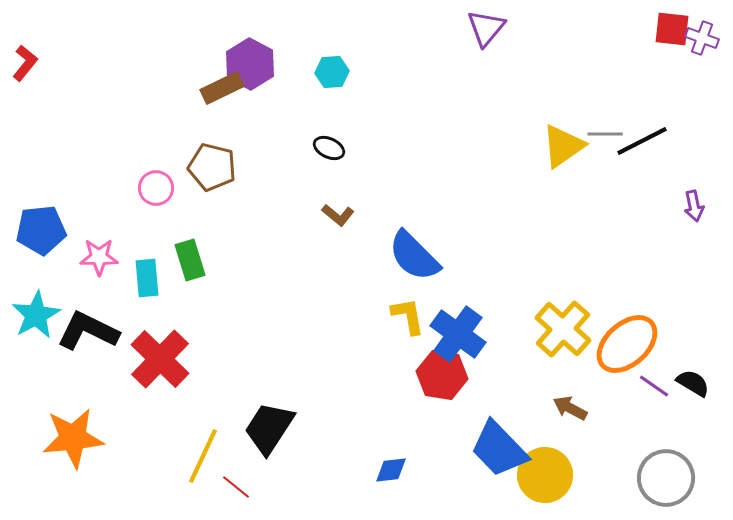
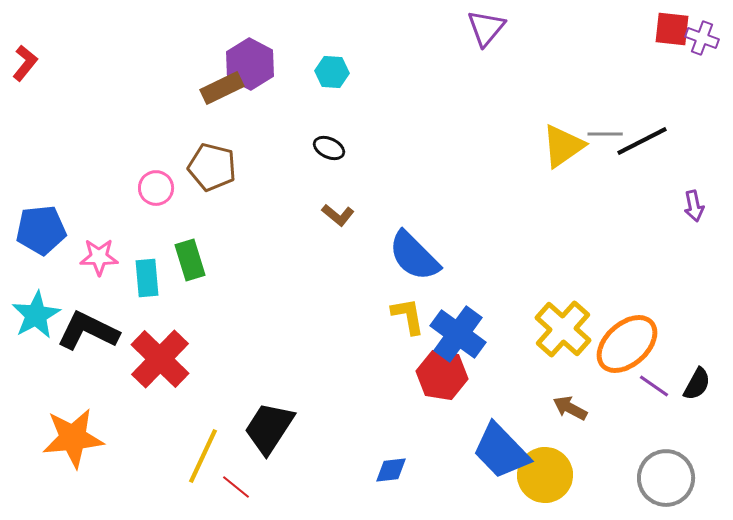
cyan hexagon: rotated 8 degrees clockwise
black semicircle: moved 4 px right, 1 px down; rotated 88 degrees clockwise
blue trapezoid: moved 2 px right, 2 px down
